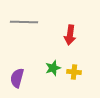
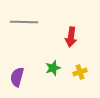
red arrow: moved 1 px right, 2 px down
yellow cross: moved 6 px right; rotated 24 degrees counterclockwise
purple semicircle: moved 1 px up
